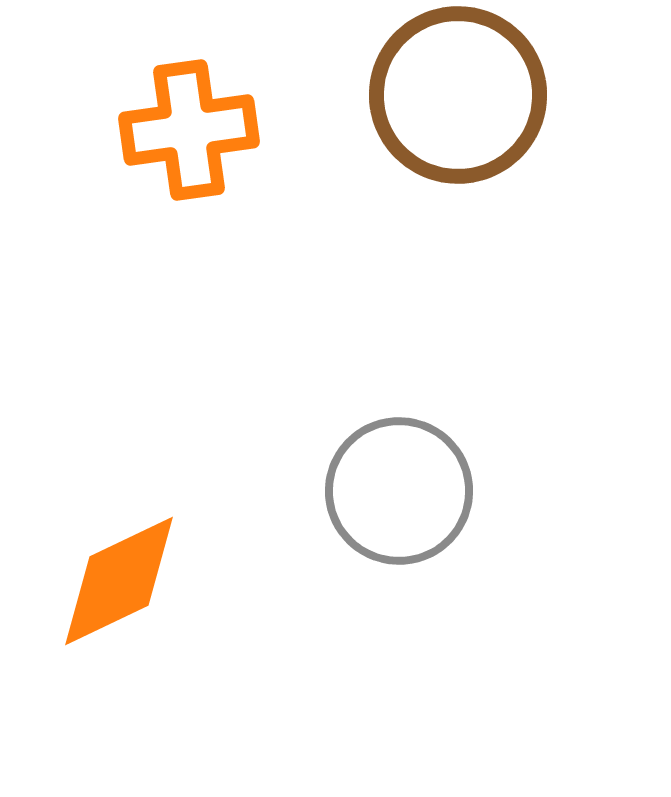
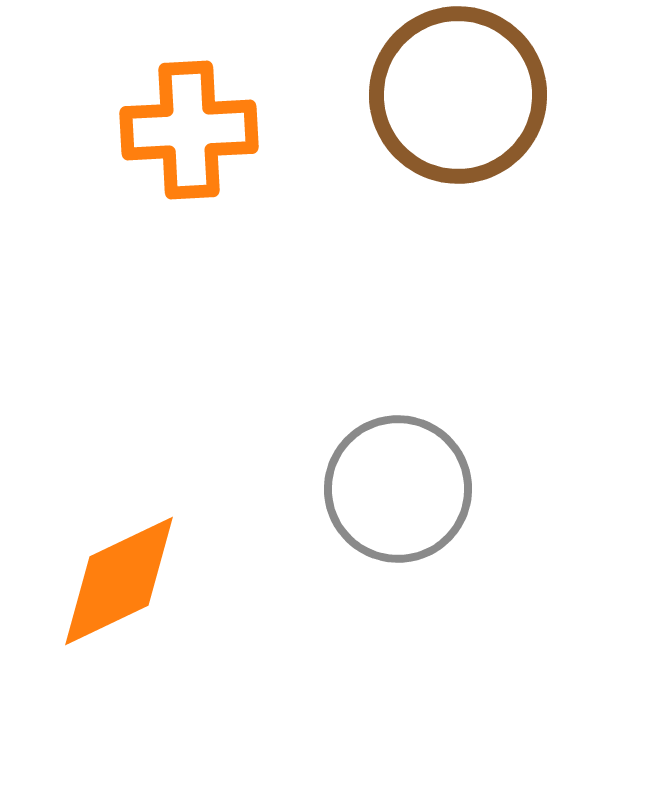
orange cross: rotated 5 degrees clockwise
gray circle: moved 1 px left, 2 px up
